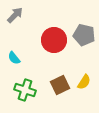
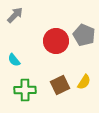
gray pentagon: rotated 10 degrees clockwise
red circle: moved 2 px right, 1 px down
cyan semicircle: moved 2 px down
green cross: rotated 20 degrees counterclockwise
